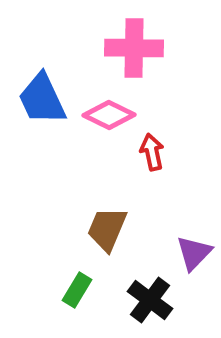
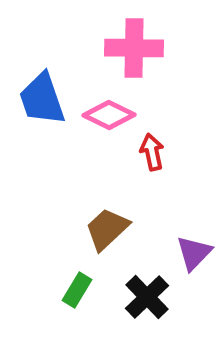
blue trapezoid: rotated 6 degrees clockwise
brown trapezoid: rotated 24 degrees clockwise
black cross: moved 3 px left, 3 px up; rotated 9 degrees clockwise
